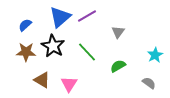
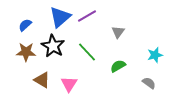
cyan star: rotated 14 degrees clockwise
